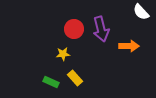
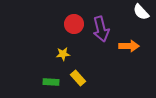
red circle: moved 5 px up
yellow rectangle: moved 3 px right
green rectangle: rotated 21 degrees counterclockwise
